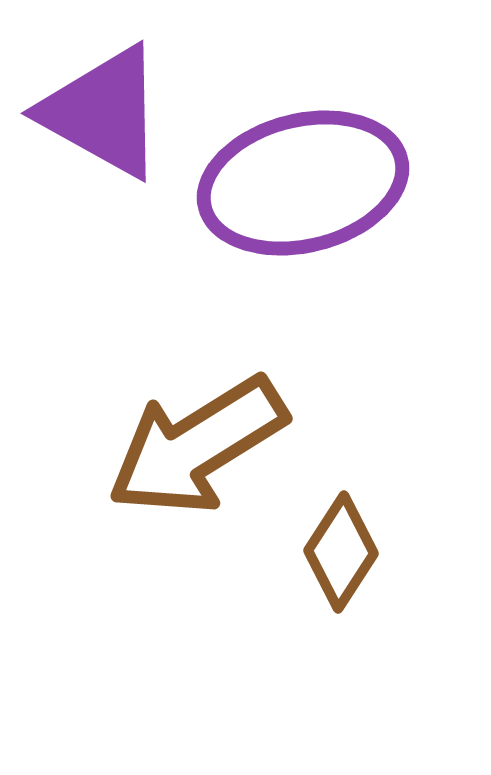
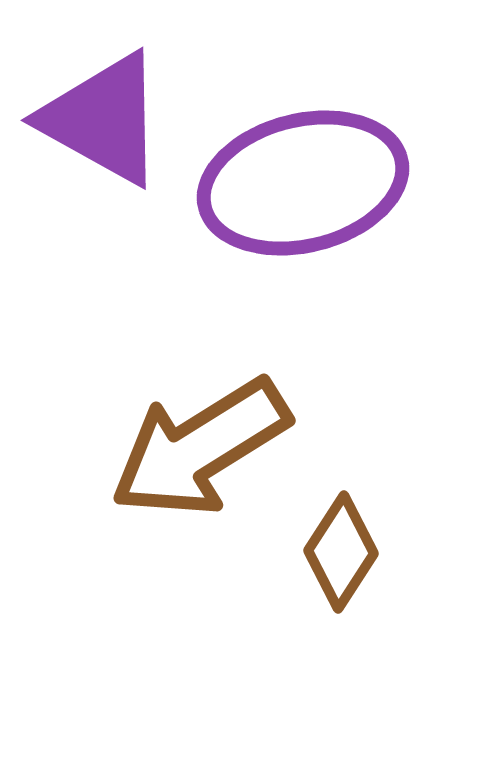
purple triangle: moved 7 px down
brown arrow: moved 3 px right, 2 px down
